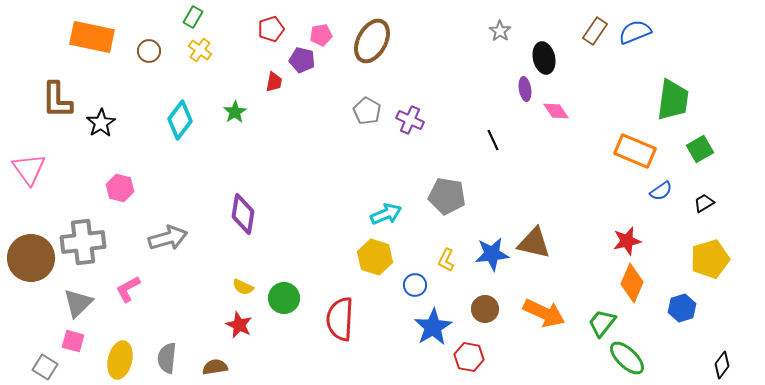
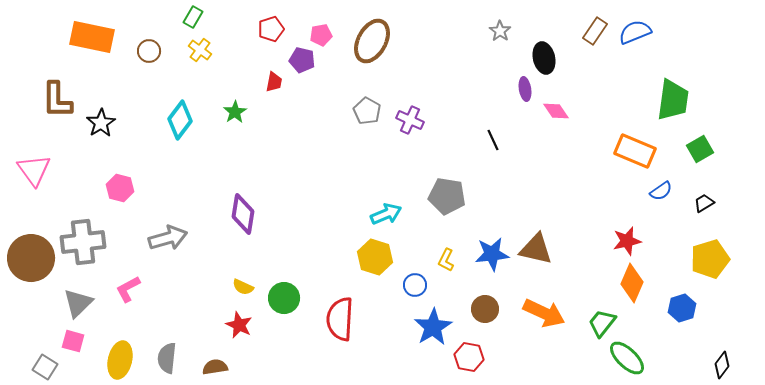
pink triangle at (29, 169): moved 5 px right, 1 px down
brown triangle at (534, 243): moved 2 px right, 6 px down
